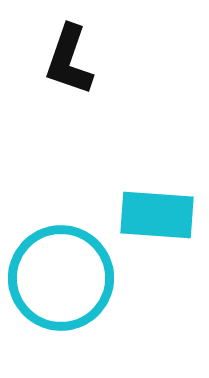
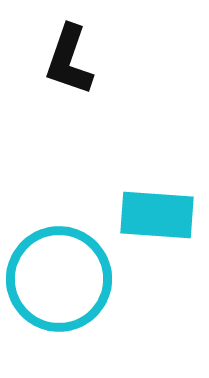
cyan circle: moved 2 px left, 1 px down
